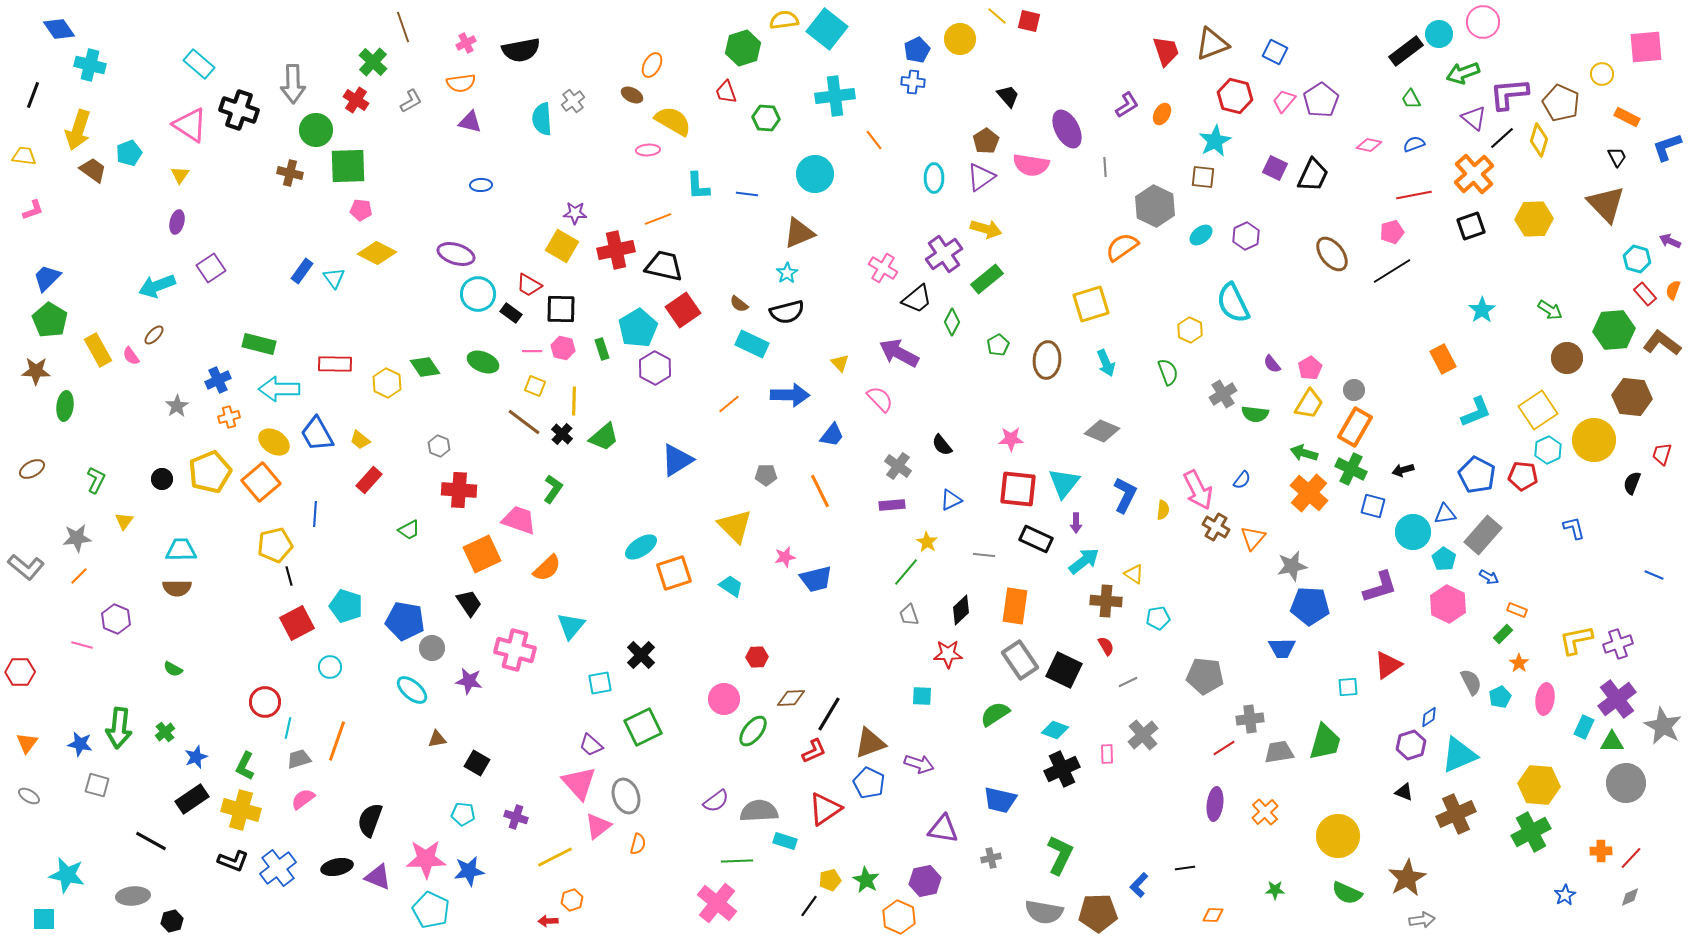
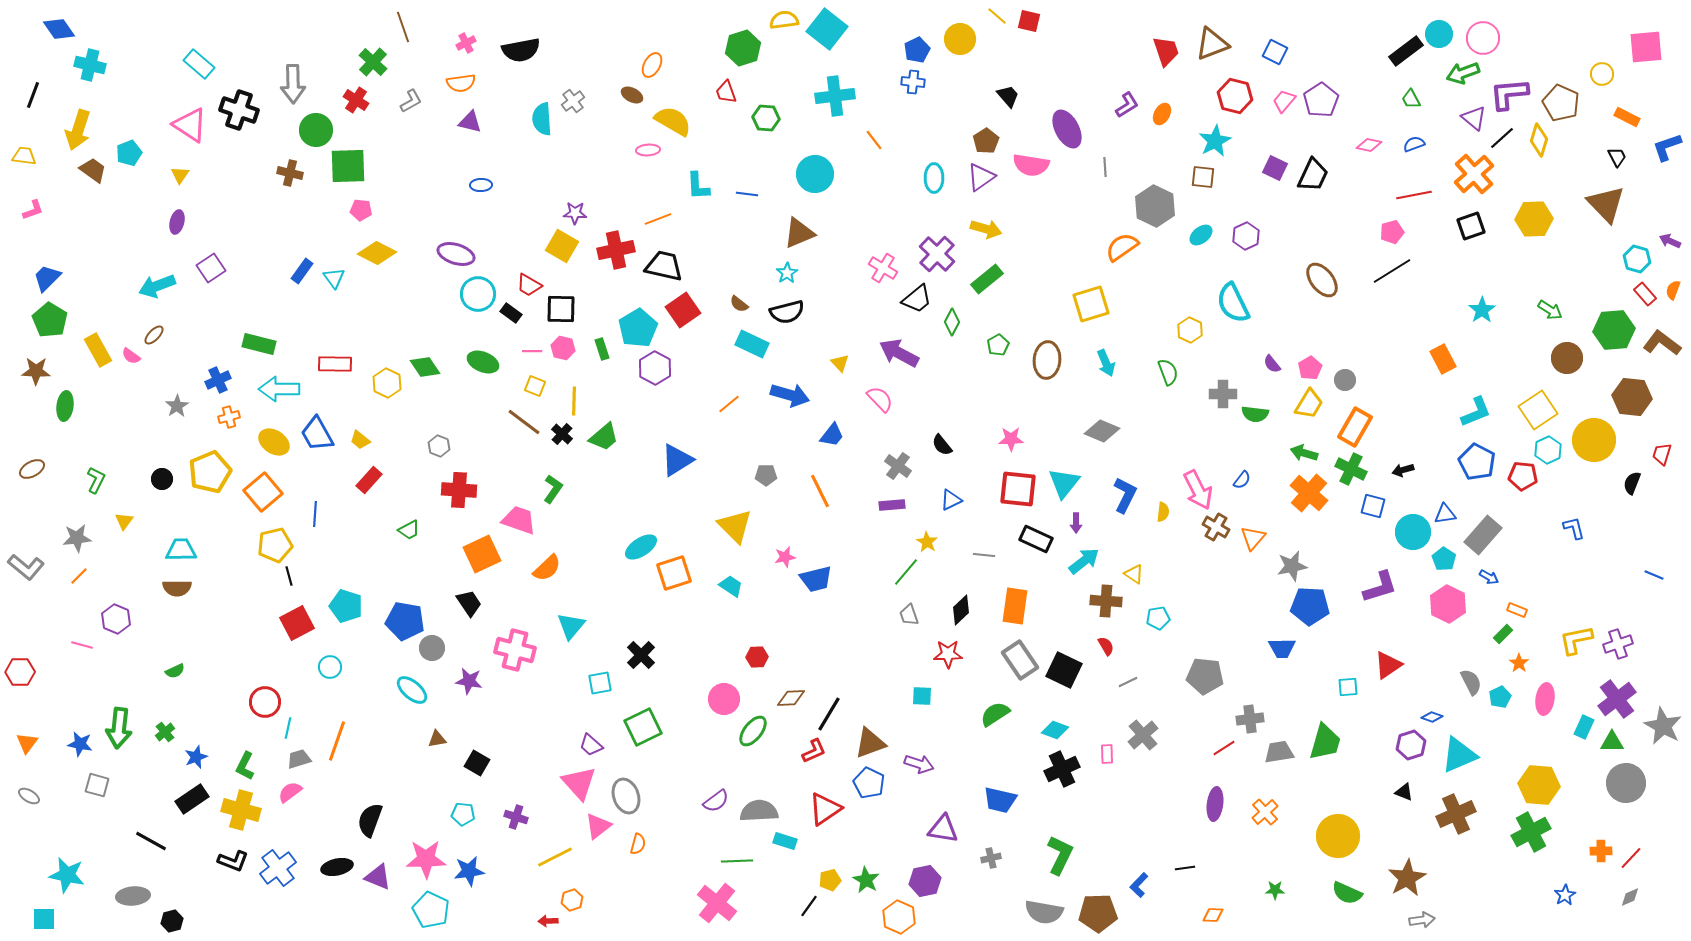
pink circle at (1483, 22): moved 16 px down
purple cross at (944, 254): moved 7 px left; rotated 12 degrees counterclockwise
brown ellipse at (1332, 254): moved 10 px left, 26 px down
pink semicircle at (131, 356): rotated 18 degrees counterclockwise
gray circle at (1354, 390): moved 9 px left, 10 px up
gray cross at (1223, 394): rotated 32 degrees clockwise
blue arrow at (790, 395): rotated 15 degrees clockwise
blue pentagon at (1477, 475): moved 13 px up
orange square at (261, 482): moved 2 px right, 10 px down
yellow semicircle at (1163, 510): moved 2 px down
green semicircle at (173, 669): moved 2 px right, 2 px down; rotated 54 degrees counterclockwise
blue diamond at (1429, 717): moved 3 px right; rotated 55 degrees clockwise
pink semicircle at (303, 799): moved 13 px left, 7 px up
